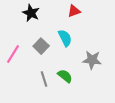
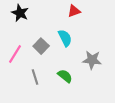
black star: moved 11 px left
pink line: moved 2 px right
gray line: moved 9 px left, 2 px up
